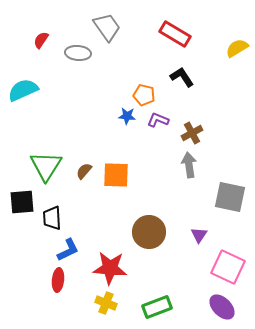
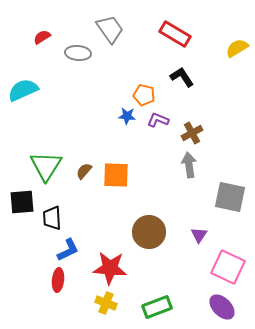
gray trapezoid: moved 3 px right, 2 px down
red semicircle: moved 1 px right, 3 px up; rotated 24 degrees clockwise
